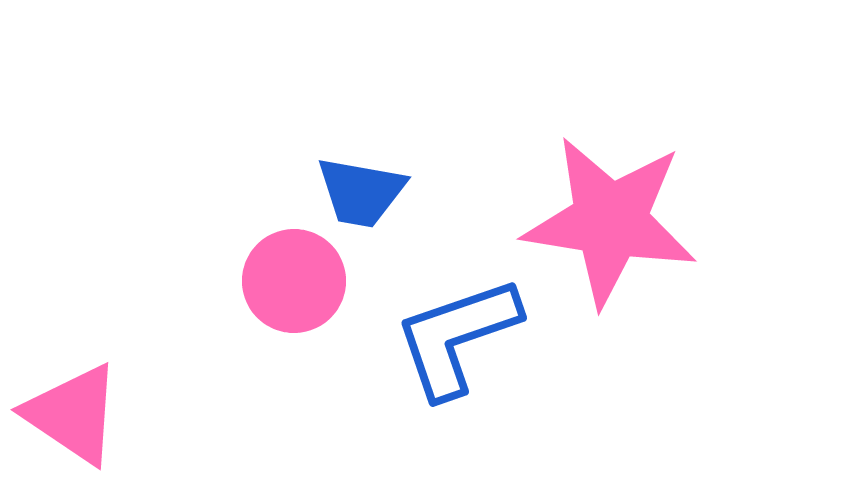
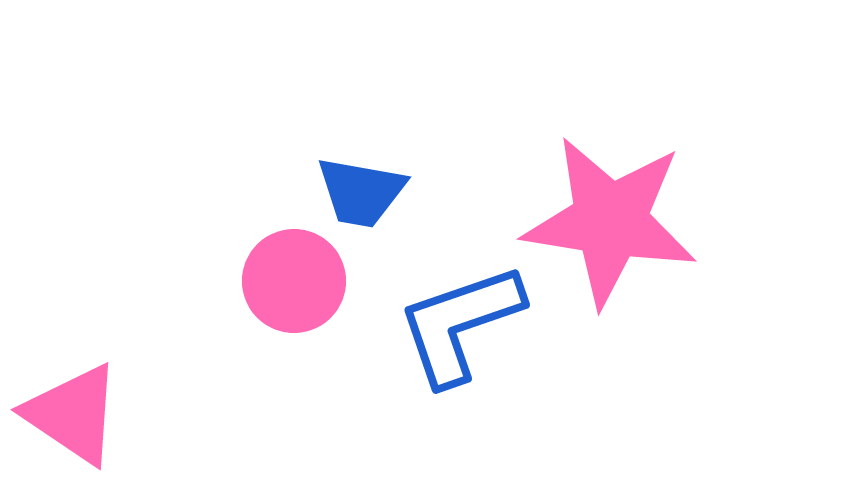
blue L-shape: moved 3 px right, 13 px up
